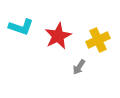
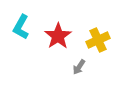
cyan L-shape: rotated 100 degrees clockwise
red star: rotated 8 degrees counterclockwise
